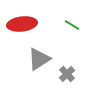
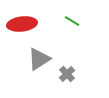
green line: moved 4 px up
